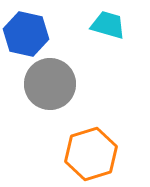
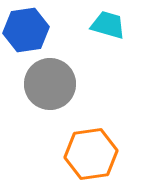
blue hexagon: moved 4 px up; rotated 21 degrees counterclockwise
orange hexagon: rotated 9 degrees clockwise
